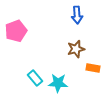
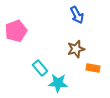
blue arrow: rotated 24 degrees counterclockwise
cyan rectangle: moved 5 px right, 10 px up
